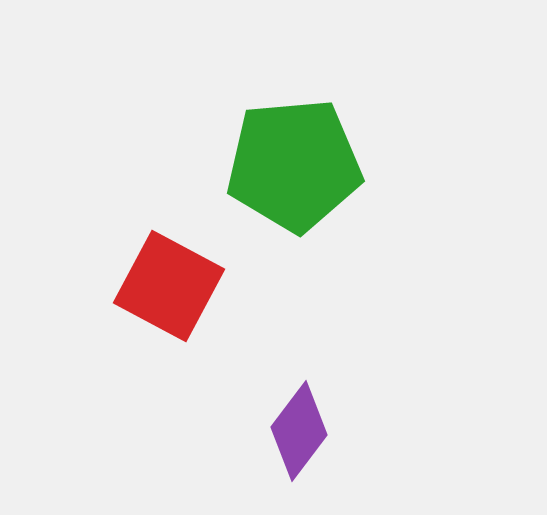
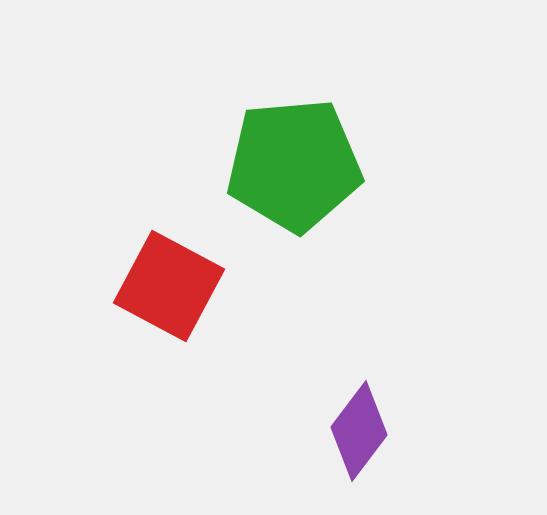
purple diamond: moved 60 px right
